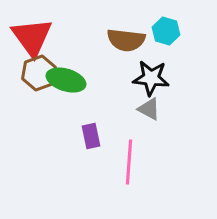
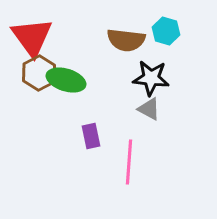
brown hexagon: rotated 8 degrees counterclockwise
